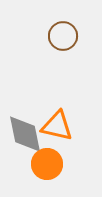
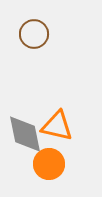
brown circle: moved 29 px left, 2 px up
orange circle: moved 2 px right
